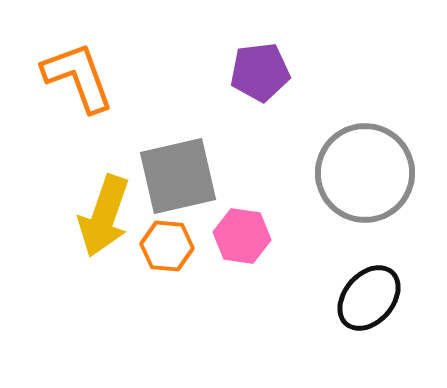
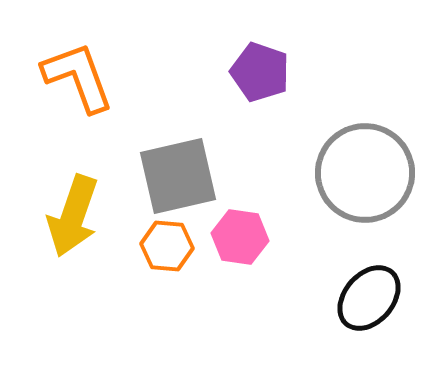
purple pentagon: rotated 26 degrees clockwise
yellow arrow: moved 31 px left
pink hexagon: moved 2 px left, 1 px down
